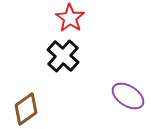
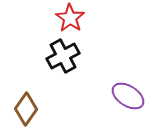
black cross: rotated 20 degrees clockwise
brown diamond: rotated 20 degrees counterclockwise
